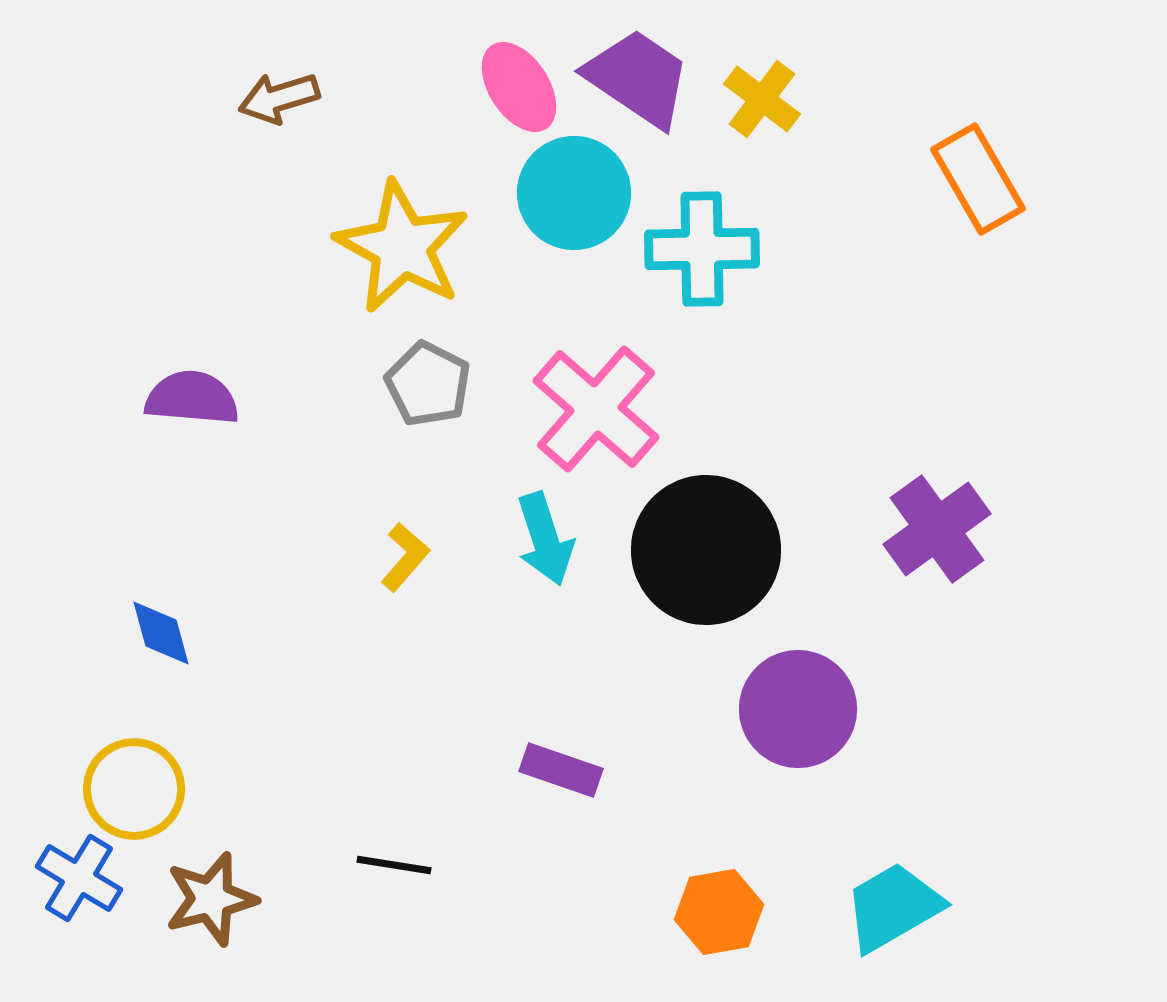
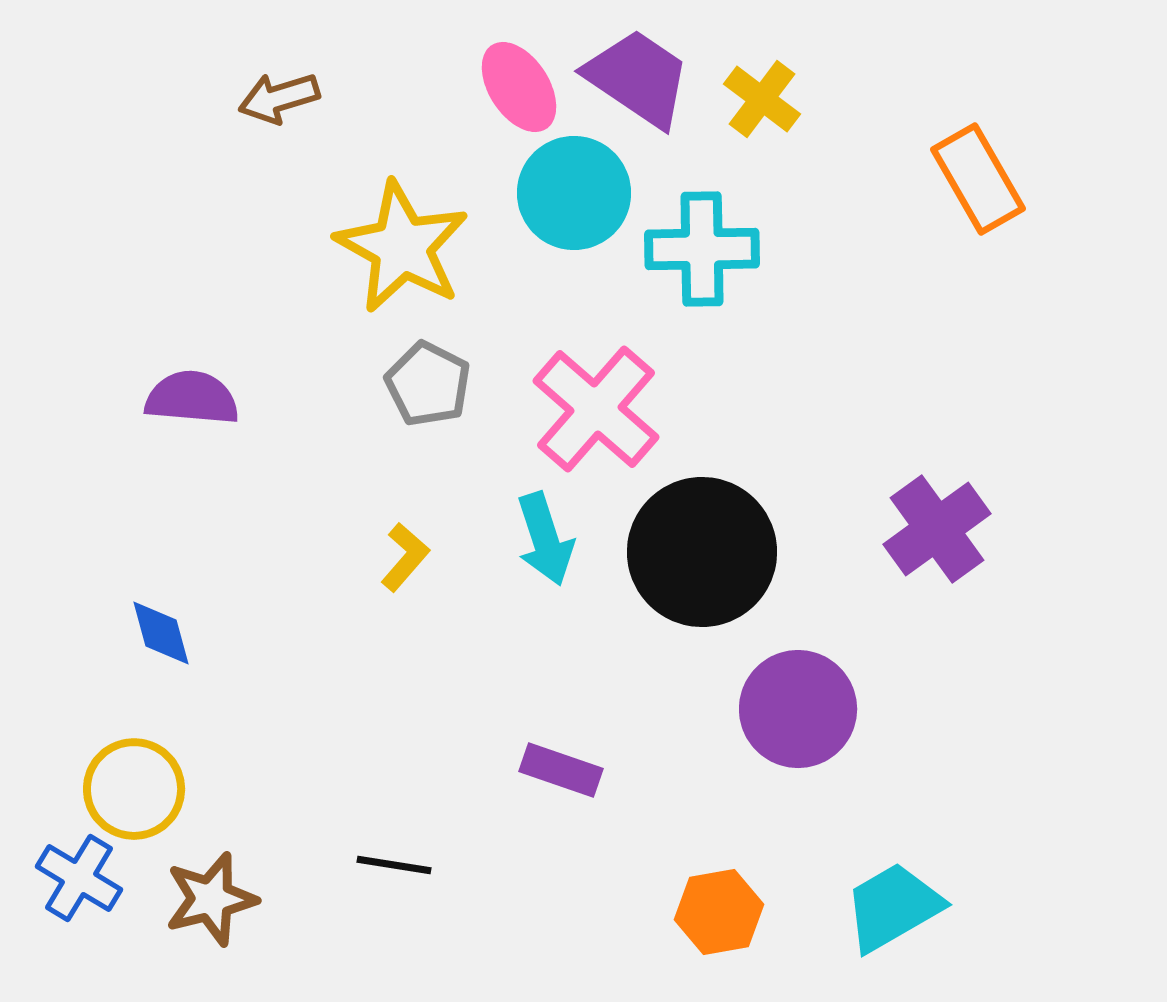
black circle: moved 4 px left, 2 px down
